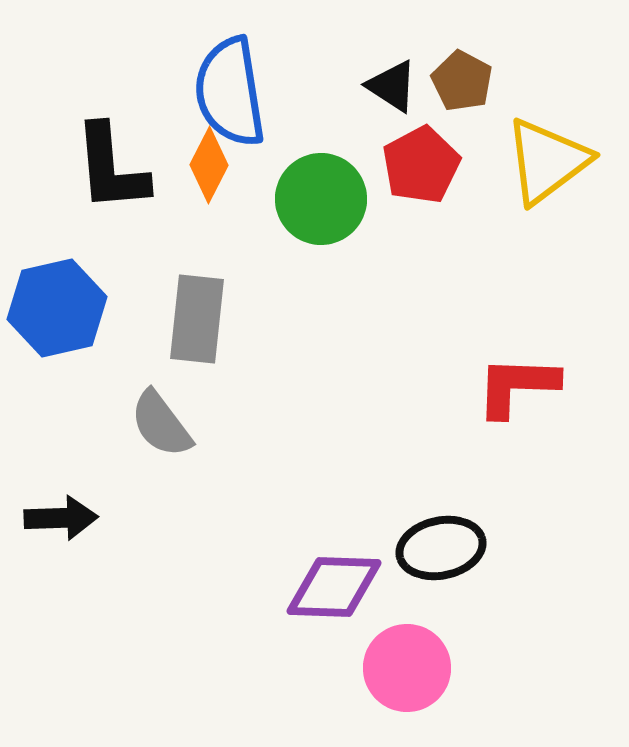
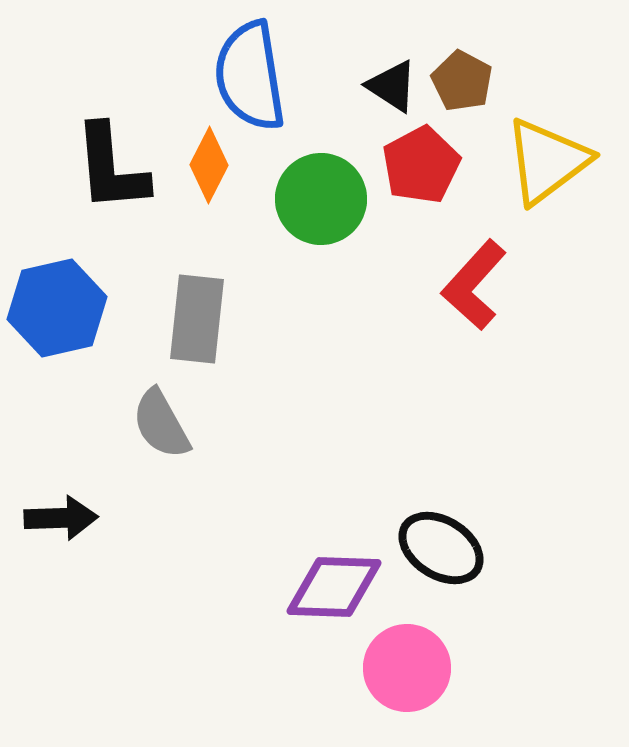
blue semicircle: moved 20 px right, 16 px up
red L-shape: moved 43 px left, 101 px up; rotated 50 degrees counterclockwise
gray semicircle: rotated 8 degrees clockwise
black ellipse: rotated 44 degrees clockwise
